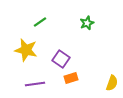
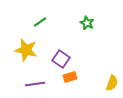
green star: rotated 24 degrees counterclockwise
orange rectangle: moved 1 px left, 1 px up
